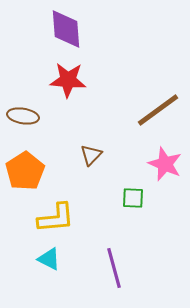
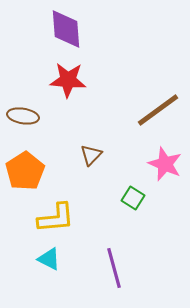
green square: rotated 30 degrees clockwise
